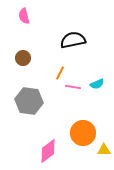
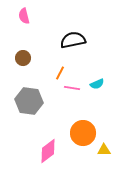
pink line: moved 1 px left, 1 px down
